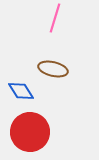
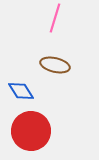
brown ellipse: moved 2 px right, 4 px up
red circle: moved 1 px right, 1 px up
